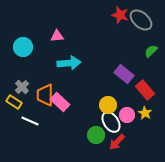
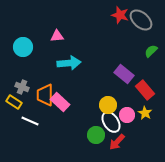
gray cross: rotated 24 degrees counterclockwise
